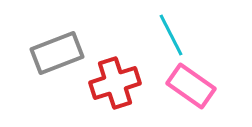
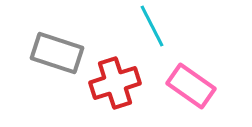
cyan line: moved 19 px left, 9 px up
gray rectangle: rotated 39 degrees clockwise
